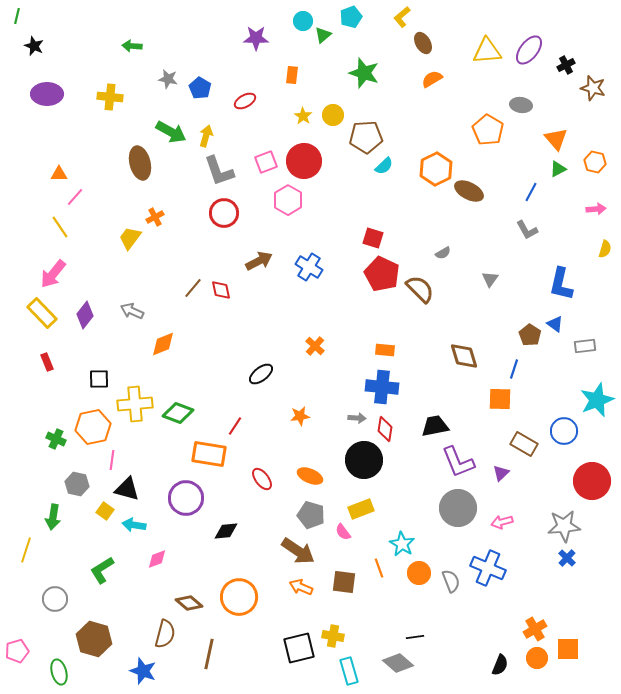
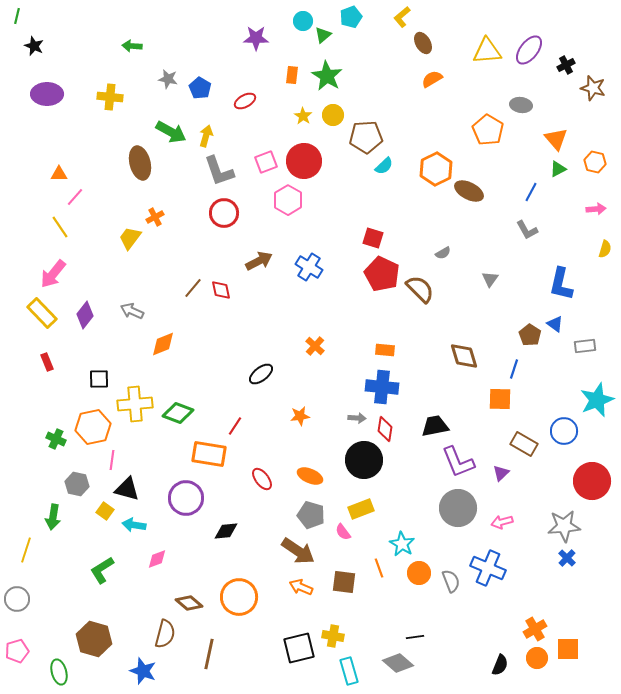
green star at (364, 73): moved 37 px left, 3 px down; rotated 12 degrees clockwise
gray circle at (55, 599): moved 38 px left
